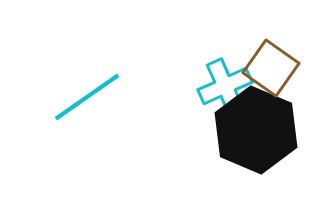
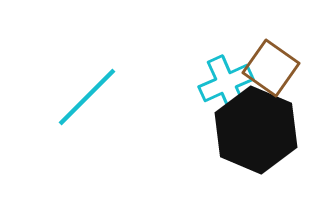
cyan cross: moved 1 px right, 3 px up
cyan line: rotated 10 degrees counterclockwise
